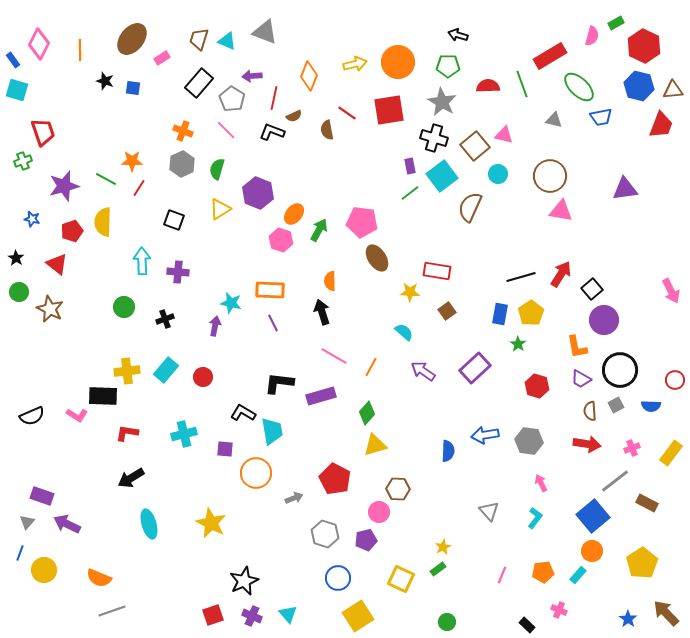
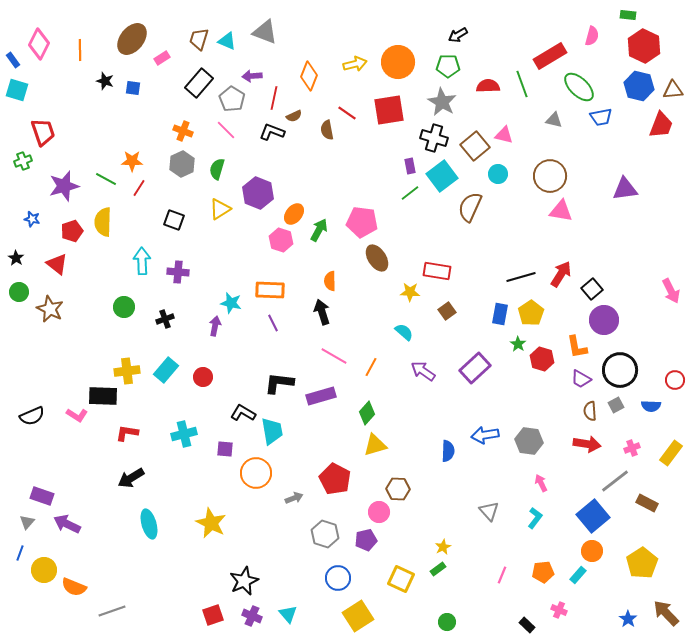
green rectangle at (616, 23): moved 12 px right, 8 px up; rotated 35 degrees clockwise
black arrow at (458, 35): rotated 48 degrees counterclockwise
red hexagon at (537, 386): moved 5 px right, 27 px up
orange semicircle at (99, 578): moved 25 px left, 9 px down
